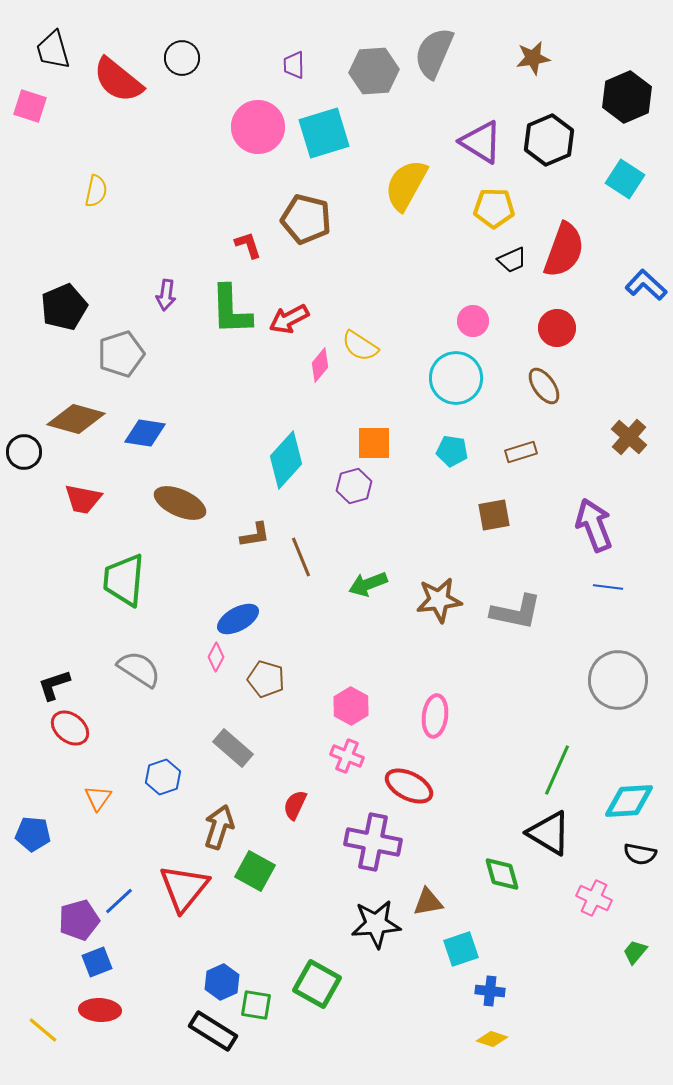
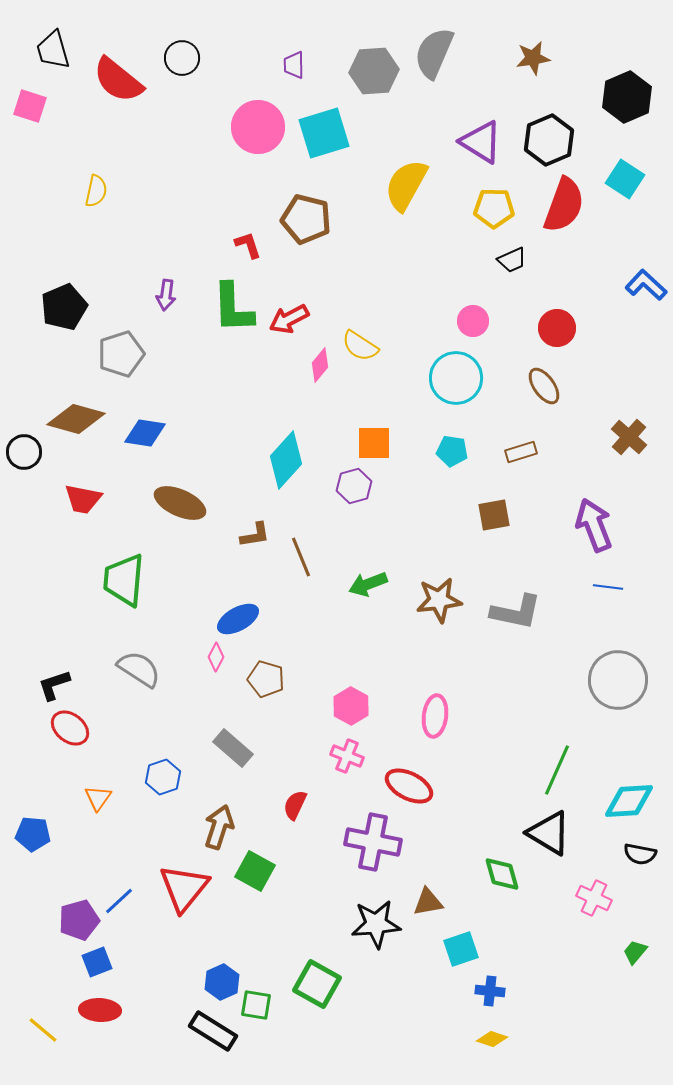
red semicircle at (564, 250): moved 45 px up
green L-shape at (231, 310): moved 2 px right, 2 px up
